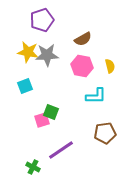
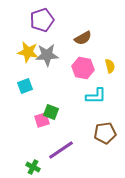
brown semicircle: moved 1 px up
pink hexagon: moved 1 px right, 2 px down
